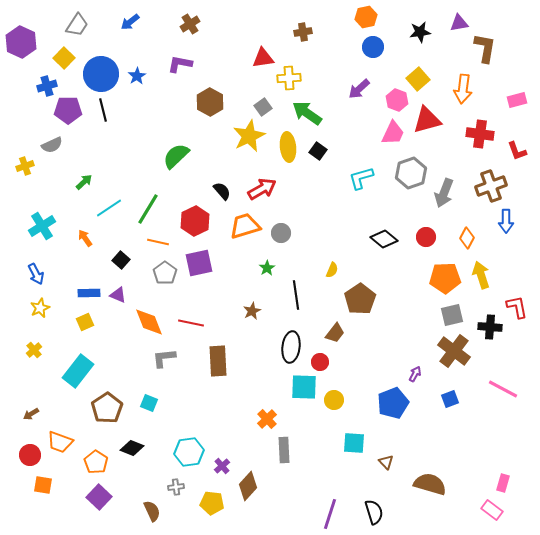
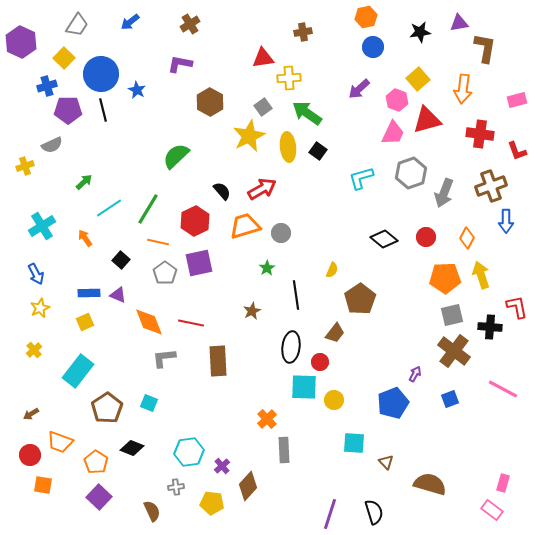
blue star at (137, 76): moved 14 px down; rotated 12 degrees counterclockwise
